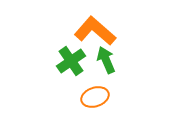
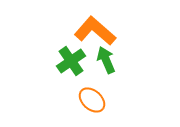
orange ellipse: moved 3 px left, 3 px down; rotated 60 degrees clockwise
